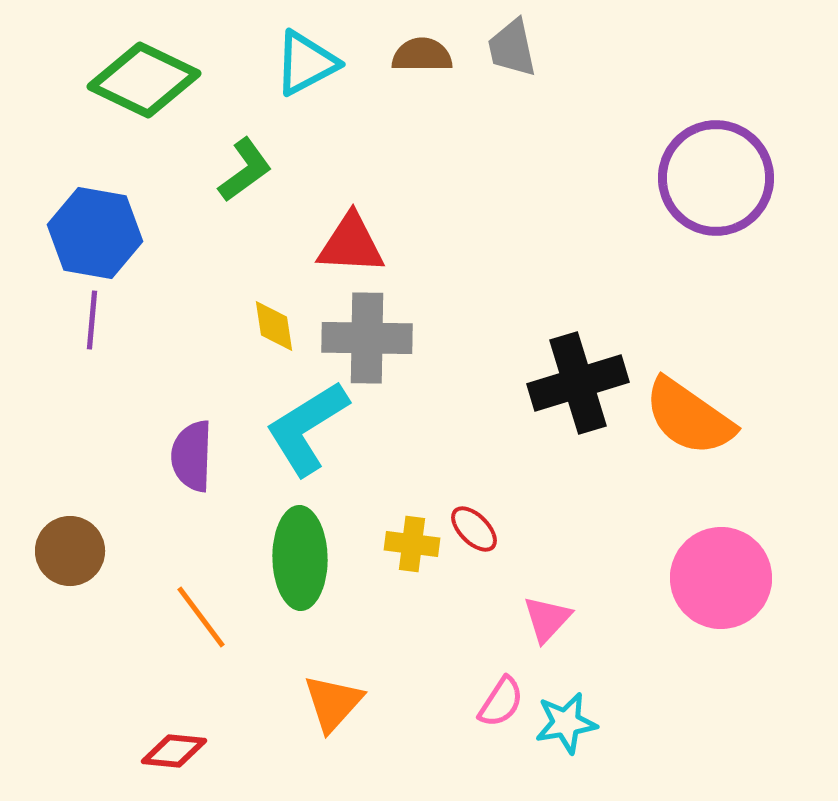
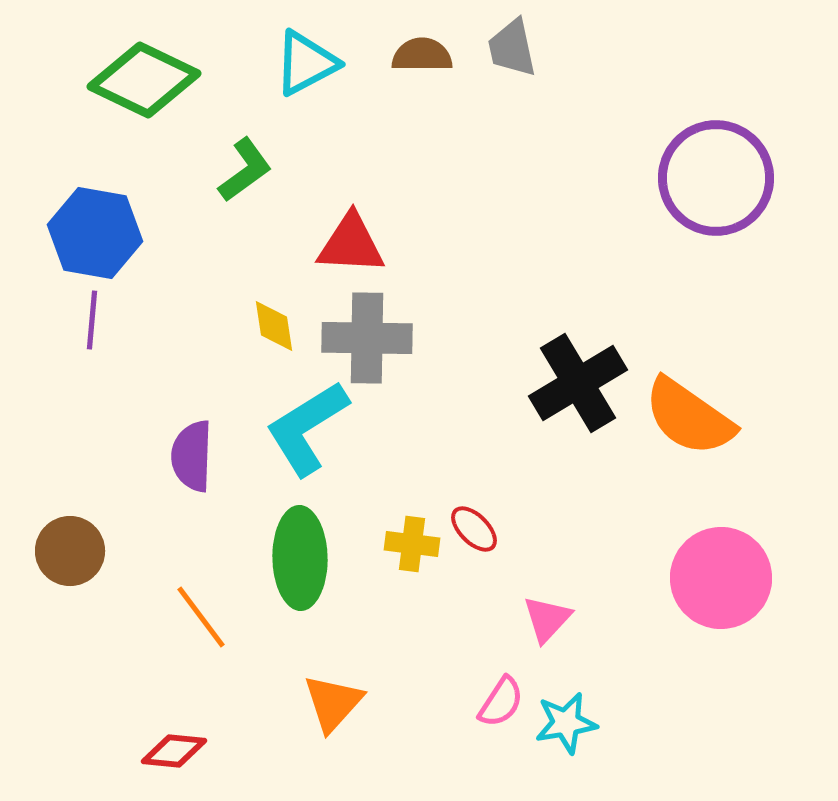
black cross: rotated 14 degrees counterclockwise
